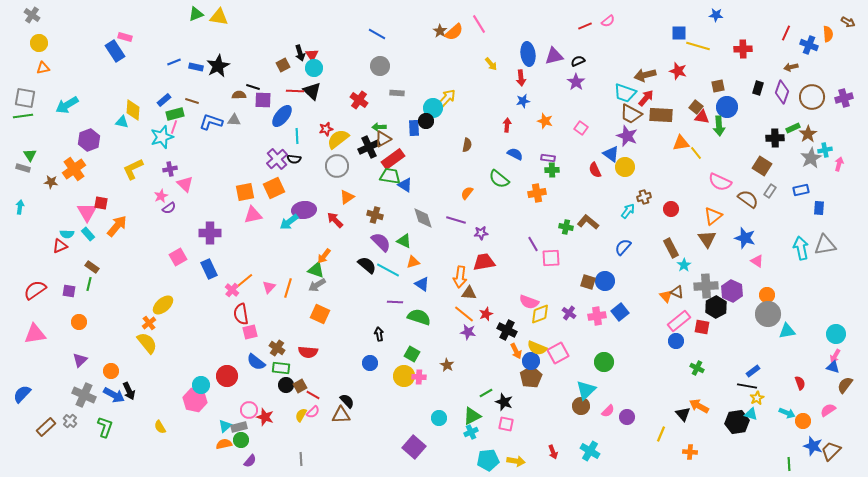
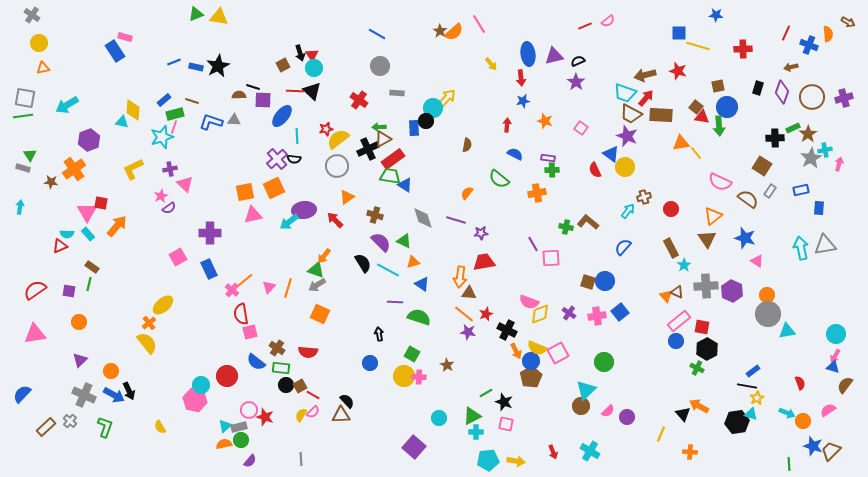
black cross at (369, 147): moved 1 px left, 2 px down
black semicircle at (367, 265): moved 4 px left, 2 px up; rotated 18 degrees clockwise
black hexagon at (716, 307): moved 9 px left, 42 px down
cyan cross at (471, 432): moved 5 px right; rotated 24 degrees clockwise
